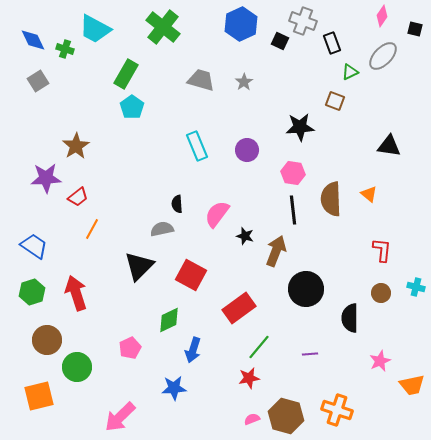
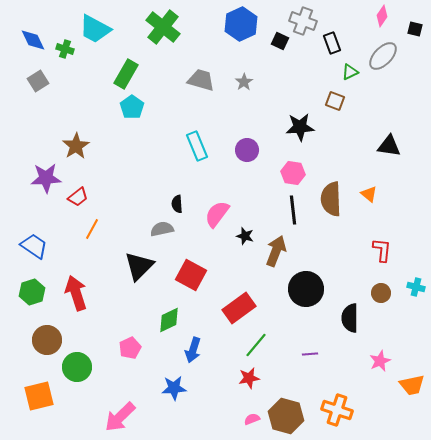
green line at (259, 347): moved 3 px left, 2 px up
